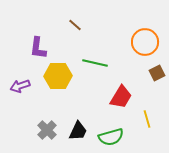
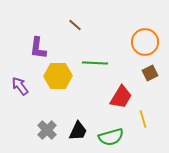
green line: rotated 10 degrees counterclockwise
brown square: moved 7 px left
purple arrow: rotated 72 degrees clockwise
yellow line: moved 4 px left
